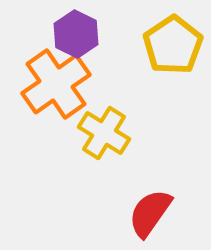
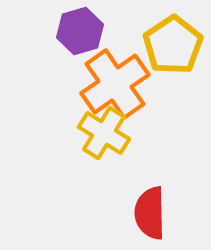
purple hexagon: moved 4 px right, 3 px up; rotated 18 degrees clockwise
orange cross: moved 59 px right
red semicircle: rotated 36 degrees counterclockwise
